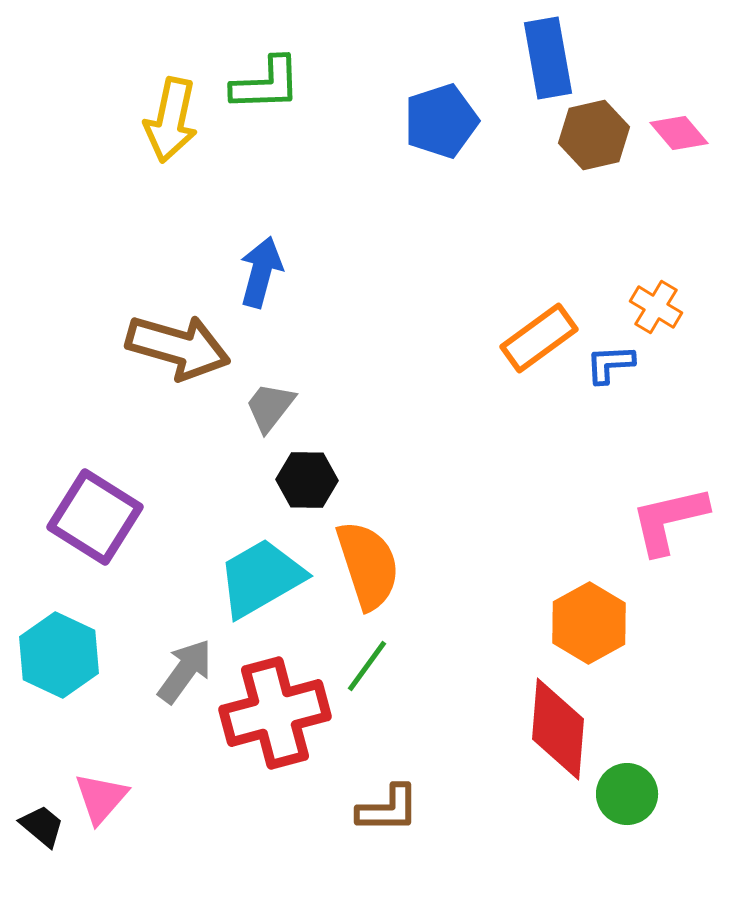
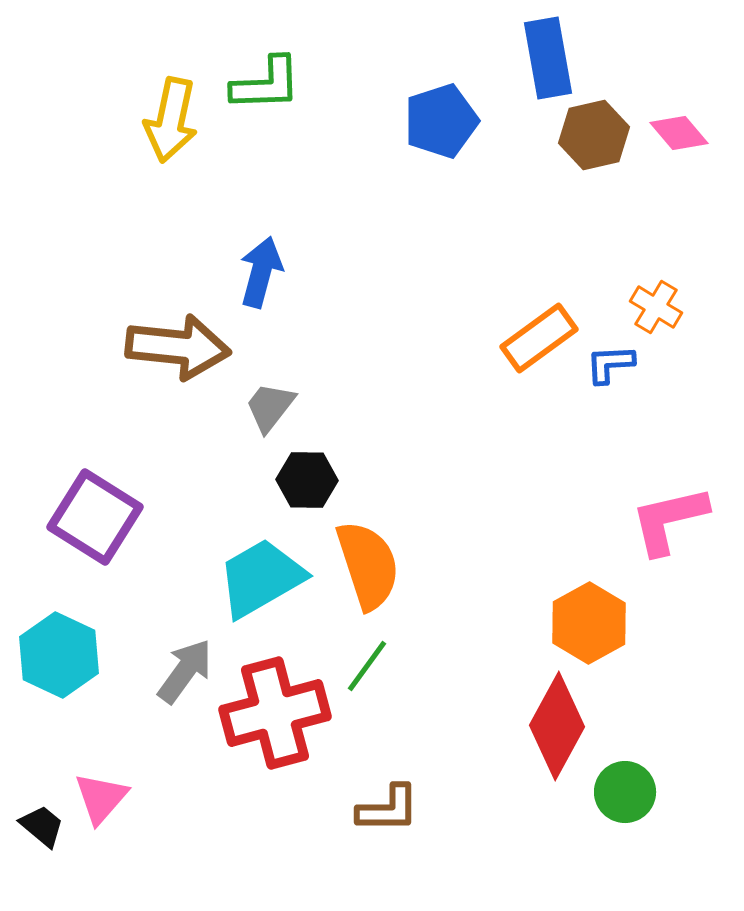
brown arrow: rotated 10 degrees counterclockwise
red diamond: moved 1 px left, 3 px up; rotated 24 degrees clockwise
green circle: moved 2 px left, 2 px up
